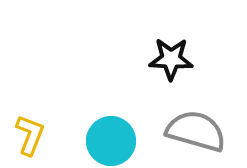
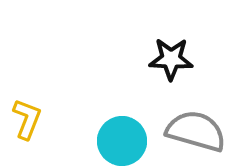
yellow L-shape: moved 3 px left, 16 px up
cyan circle: moved 11 px right
